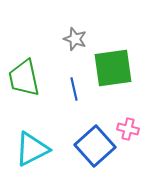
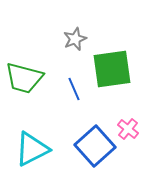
gray star: rotated 30 degrees clockwise
green square: moved 1 px left, 1 px down
green trapezoid: rotated 63 degrees counterclockwise
blue line: rotated 10 degrees counterclockwise
pink cross: rotated 25 degrees clockwise
